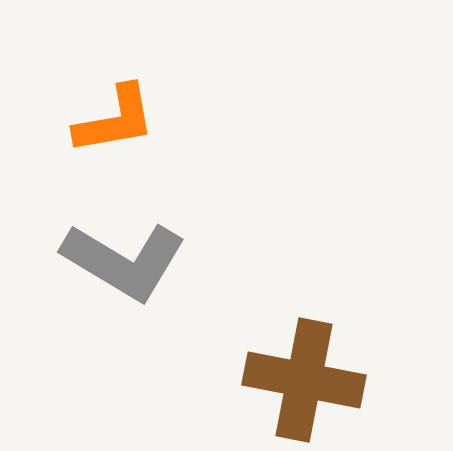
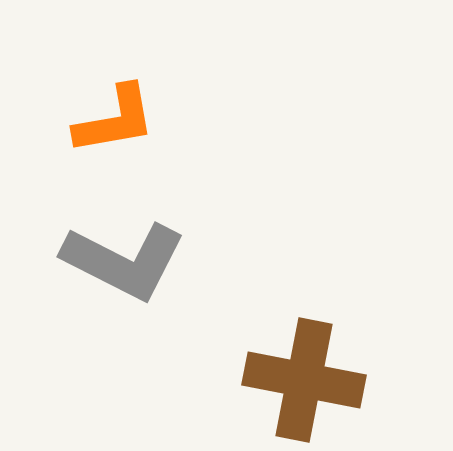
gray L-shape: rotated 4 degrees counterclockwise
